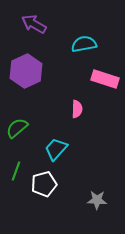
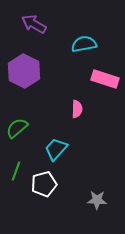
purple hexagon: moved 2 px left; rotated 8 degrees counterclockwise
